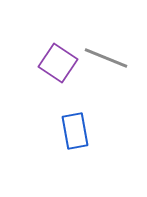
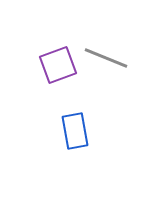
purple square: moved 2 px down; rotated 36 degrees clockwise
